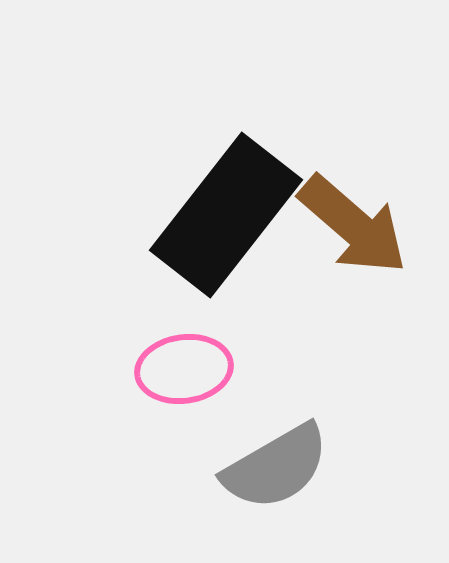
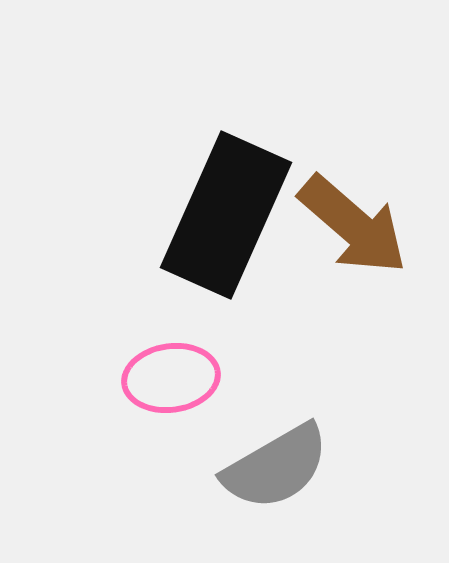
black rectangle: rotated 14 degrees counterclockwise
pink ellipse: moved 13 px left, 9 px down
